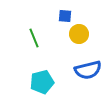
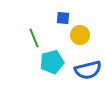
blue square: moved 2 px left, 2 px down
yellow circle: moved 1 px right, 1 px down
cyan pentagon: moved 10 px right, 20 px up
